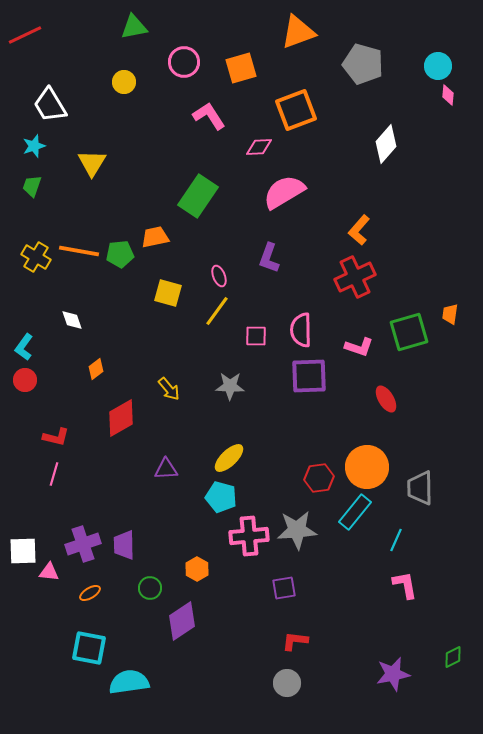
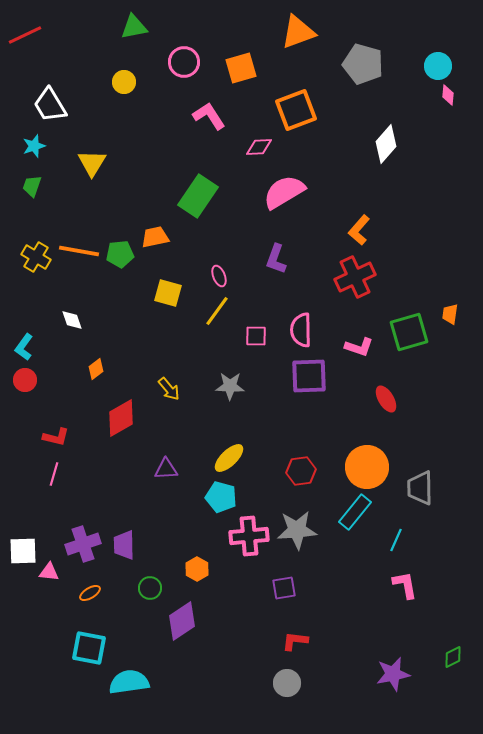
purple L-shape at (269, 258): moved 7 px right, 1 px down
red hexagon at (319, 478): moved 18 px left, 7 px up
